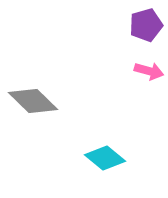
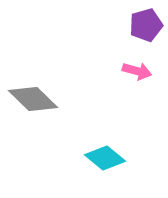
pink arrow: moved 12 px left
gray diamond: moved 2 px up
